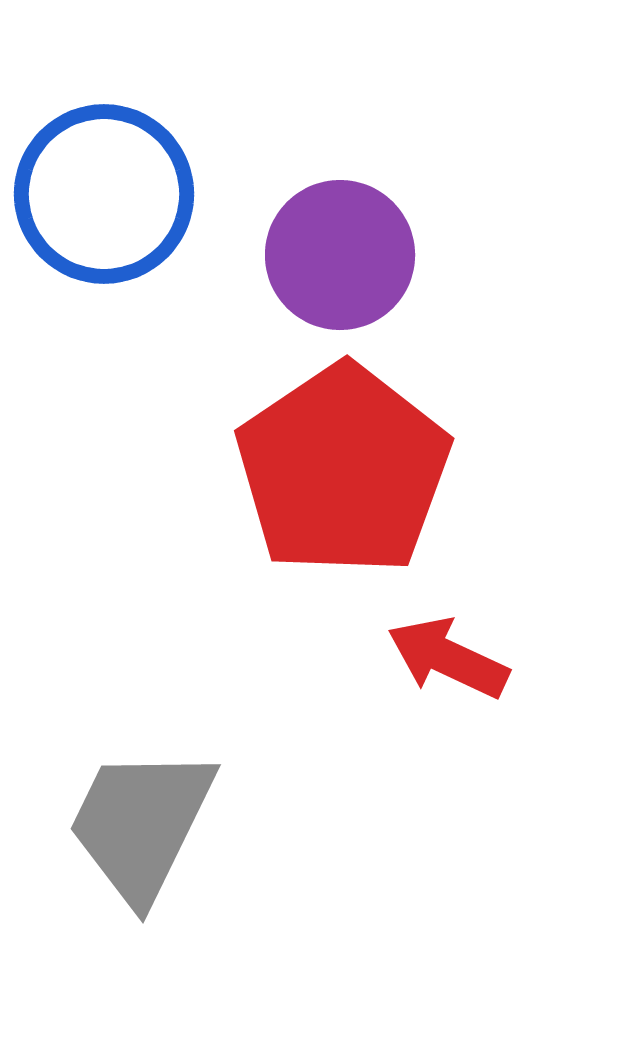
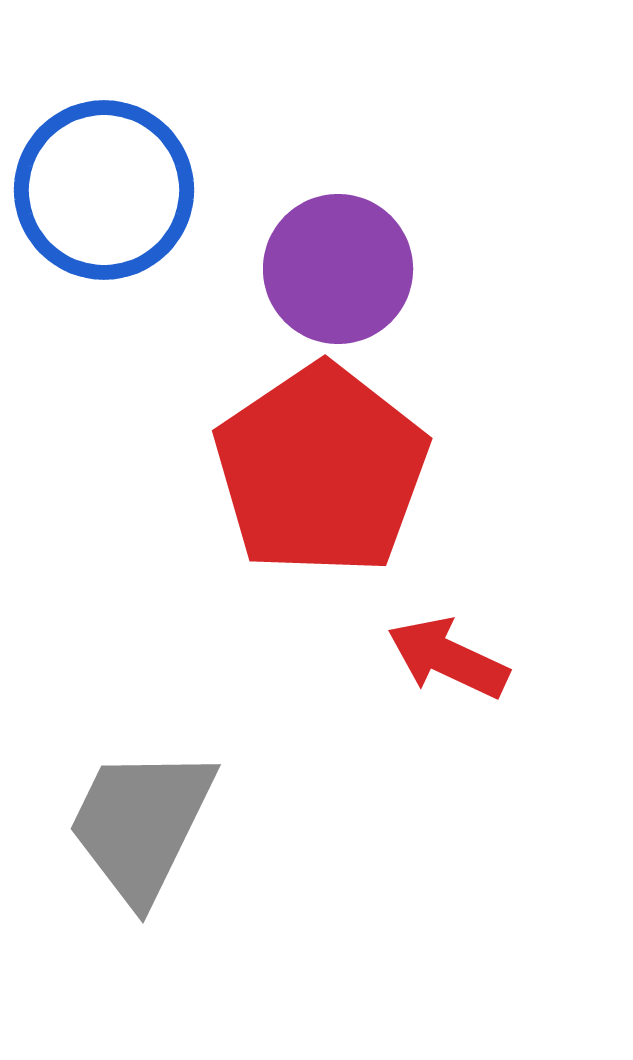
blue circle: moved 4 px up
purple circle: moved 2 px left, 14 px down
red pentagon: moved 22 px left
